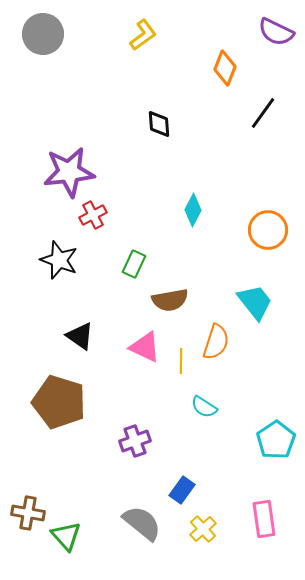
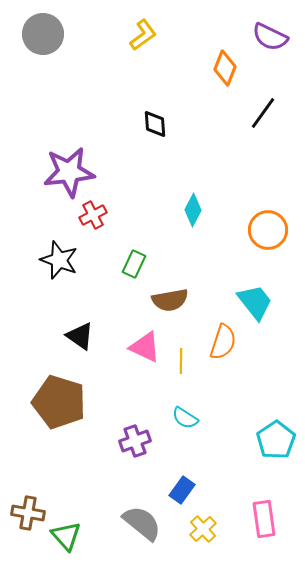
purple semicircle: moved 6 px left, 5 px down
black diamond: moved 4 px left
orange semicircle: moved 7 px right
cyan semicircle: moved 19 px left, 11 px down
